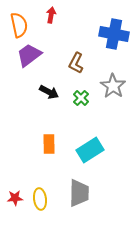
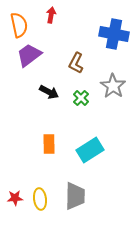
gray trapezoid: moved 4 px left, 3 px down
